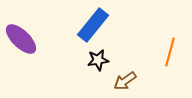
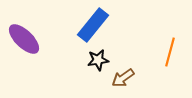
purple ellipse: moved 3 px right
brown arrow: moved 2 px left, 3 px up
